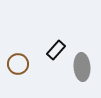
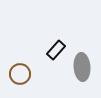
brown circle: moved 2 px right, 10 px down
